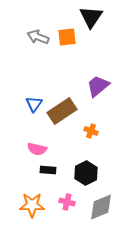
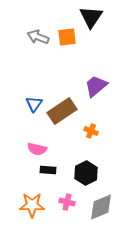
purple trapezoid: moved 2 px left
